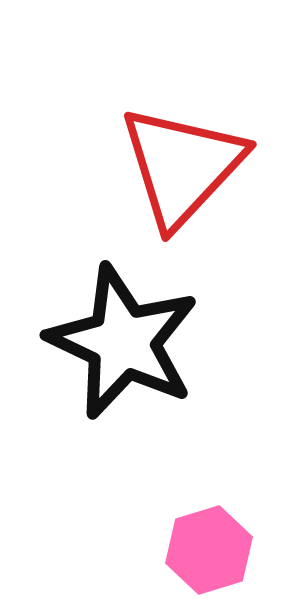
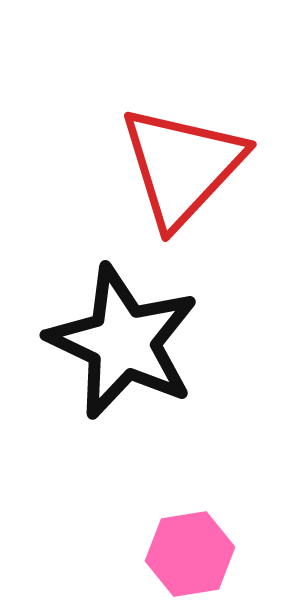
pink hexagon: moved 19 px left, 4 px down; rotated 8 degrees clockwise
